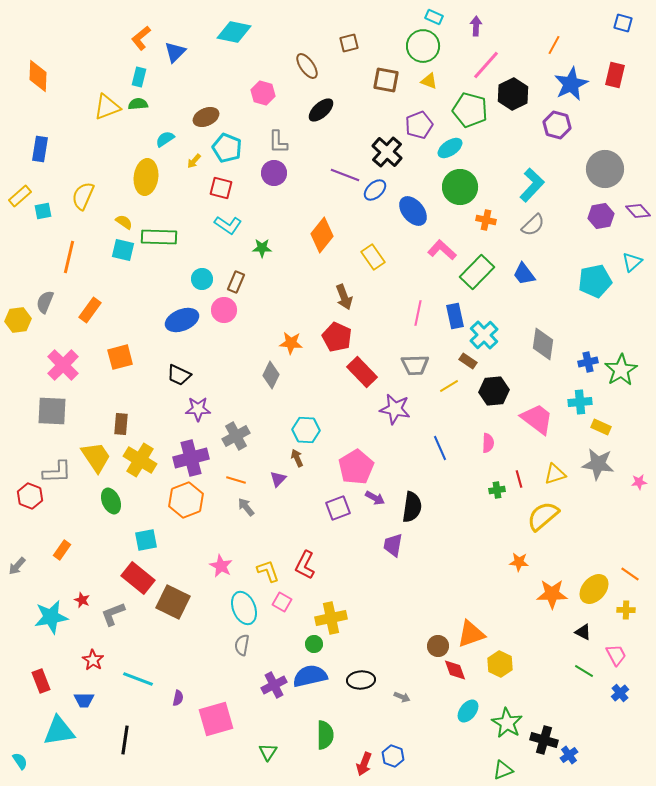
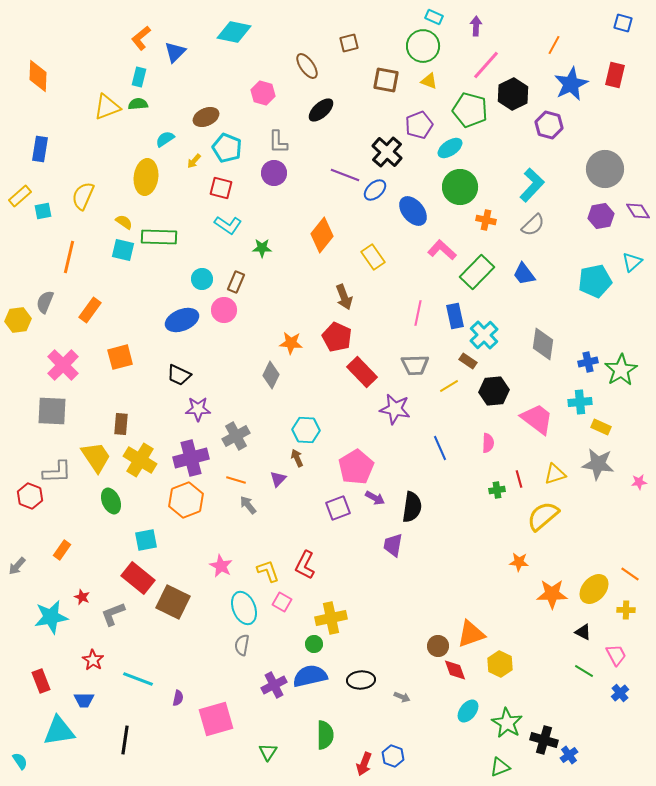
purple hexagon at (557, 125): moved 8 px left
purple diamond at (638, 211): rotated 10 degrees clockwise
gray arrow at (246, 507): moved 2 px right, 2 px up
red star at (82, 600): moved 3 px up
green triangle at (503, 770): moved 3 px left, 3 px up
